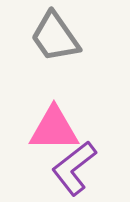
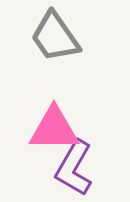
purple L-shape: rotated 22 degrees counterclockwise
